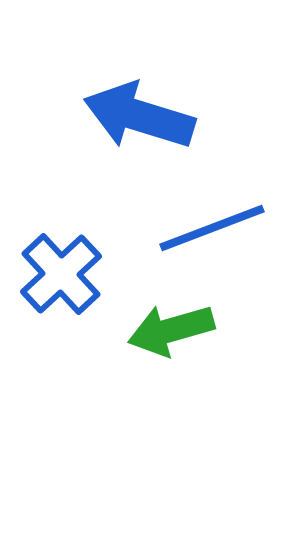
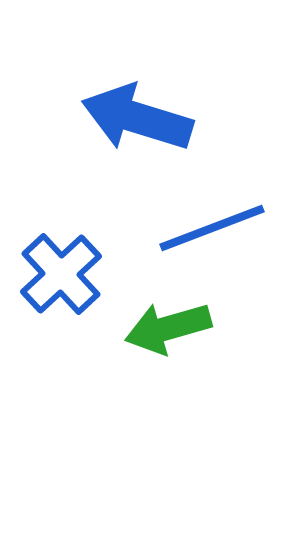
blue arrow: moved 2 px left, 2 px down
green arrow: moved 3 px left, 2 px up
